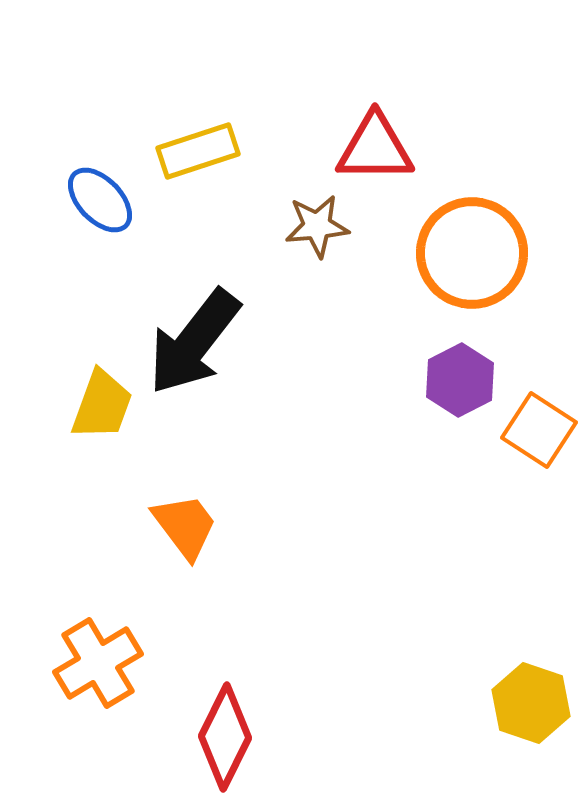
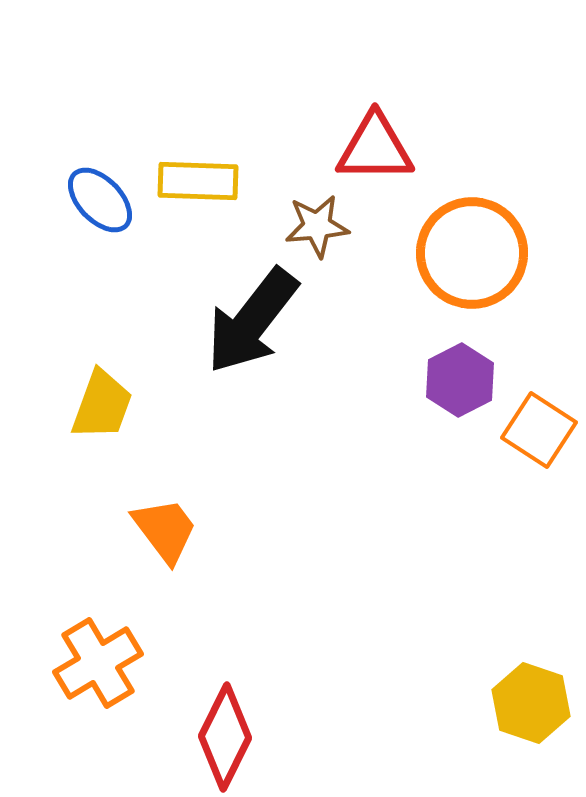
yellow rectangle: moved 30 px down; rotated 20 degrees clockwise
black arrow: moved 58 px right, 21 px up
orange trapezoid: moved 20 px left, 4 px down
